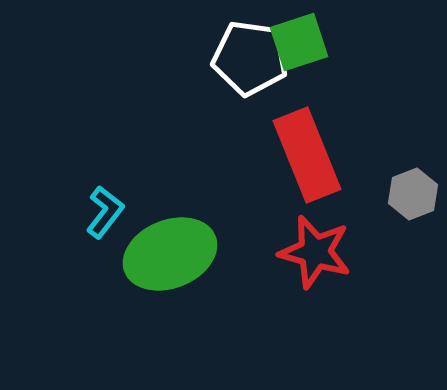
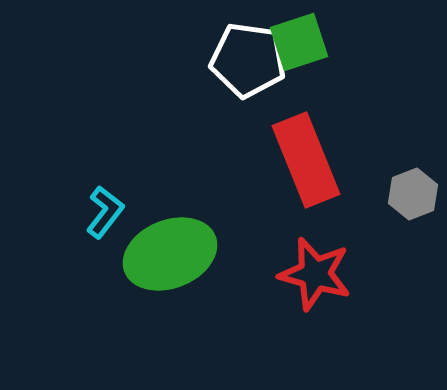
white pentagon: moved 2 px left, 2 px down
red rectangle: moved 1 px left, 5 px down
red star: moved 22 px down
